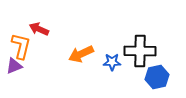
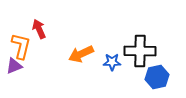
red arrow: rotated 42 degrees clockwise
